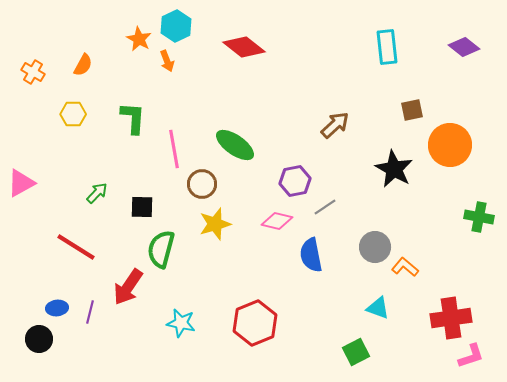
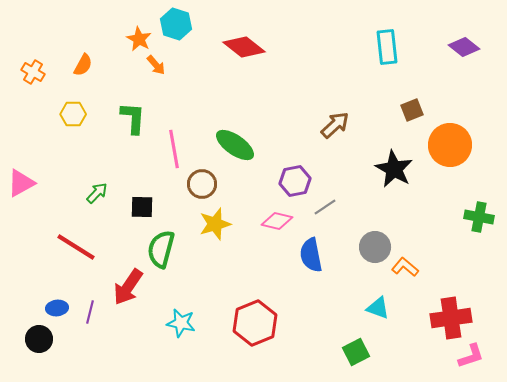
cyan hexagon: moved 2 px up; rotated 16 degrees counterclockwise
orange arrow: moved 11 px left, 4 px down; rotated 20 degrees counterclockwise
brown square: rotated 10 degrees counterclockwise
